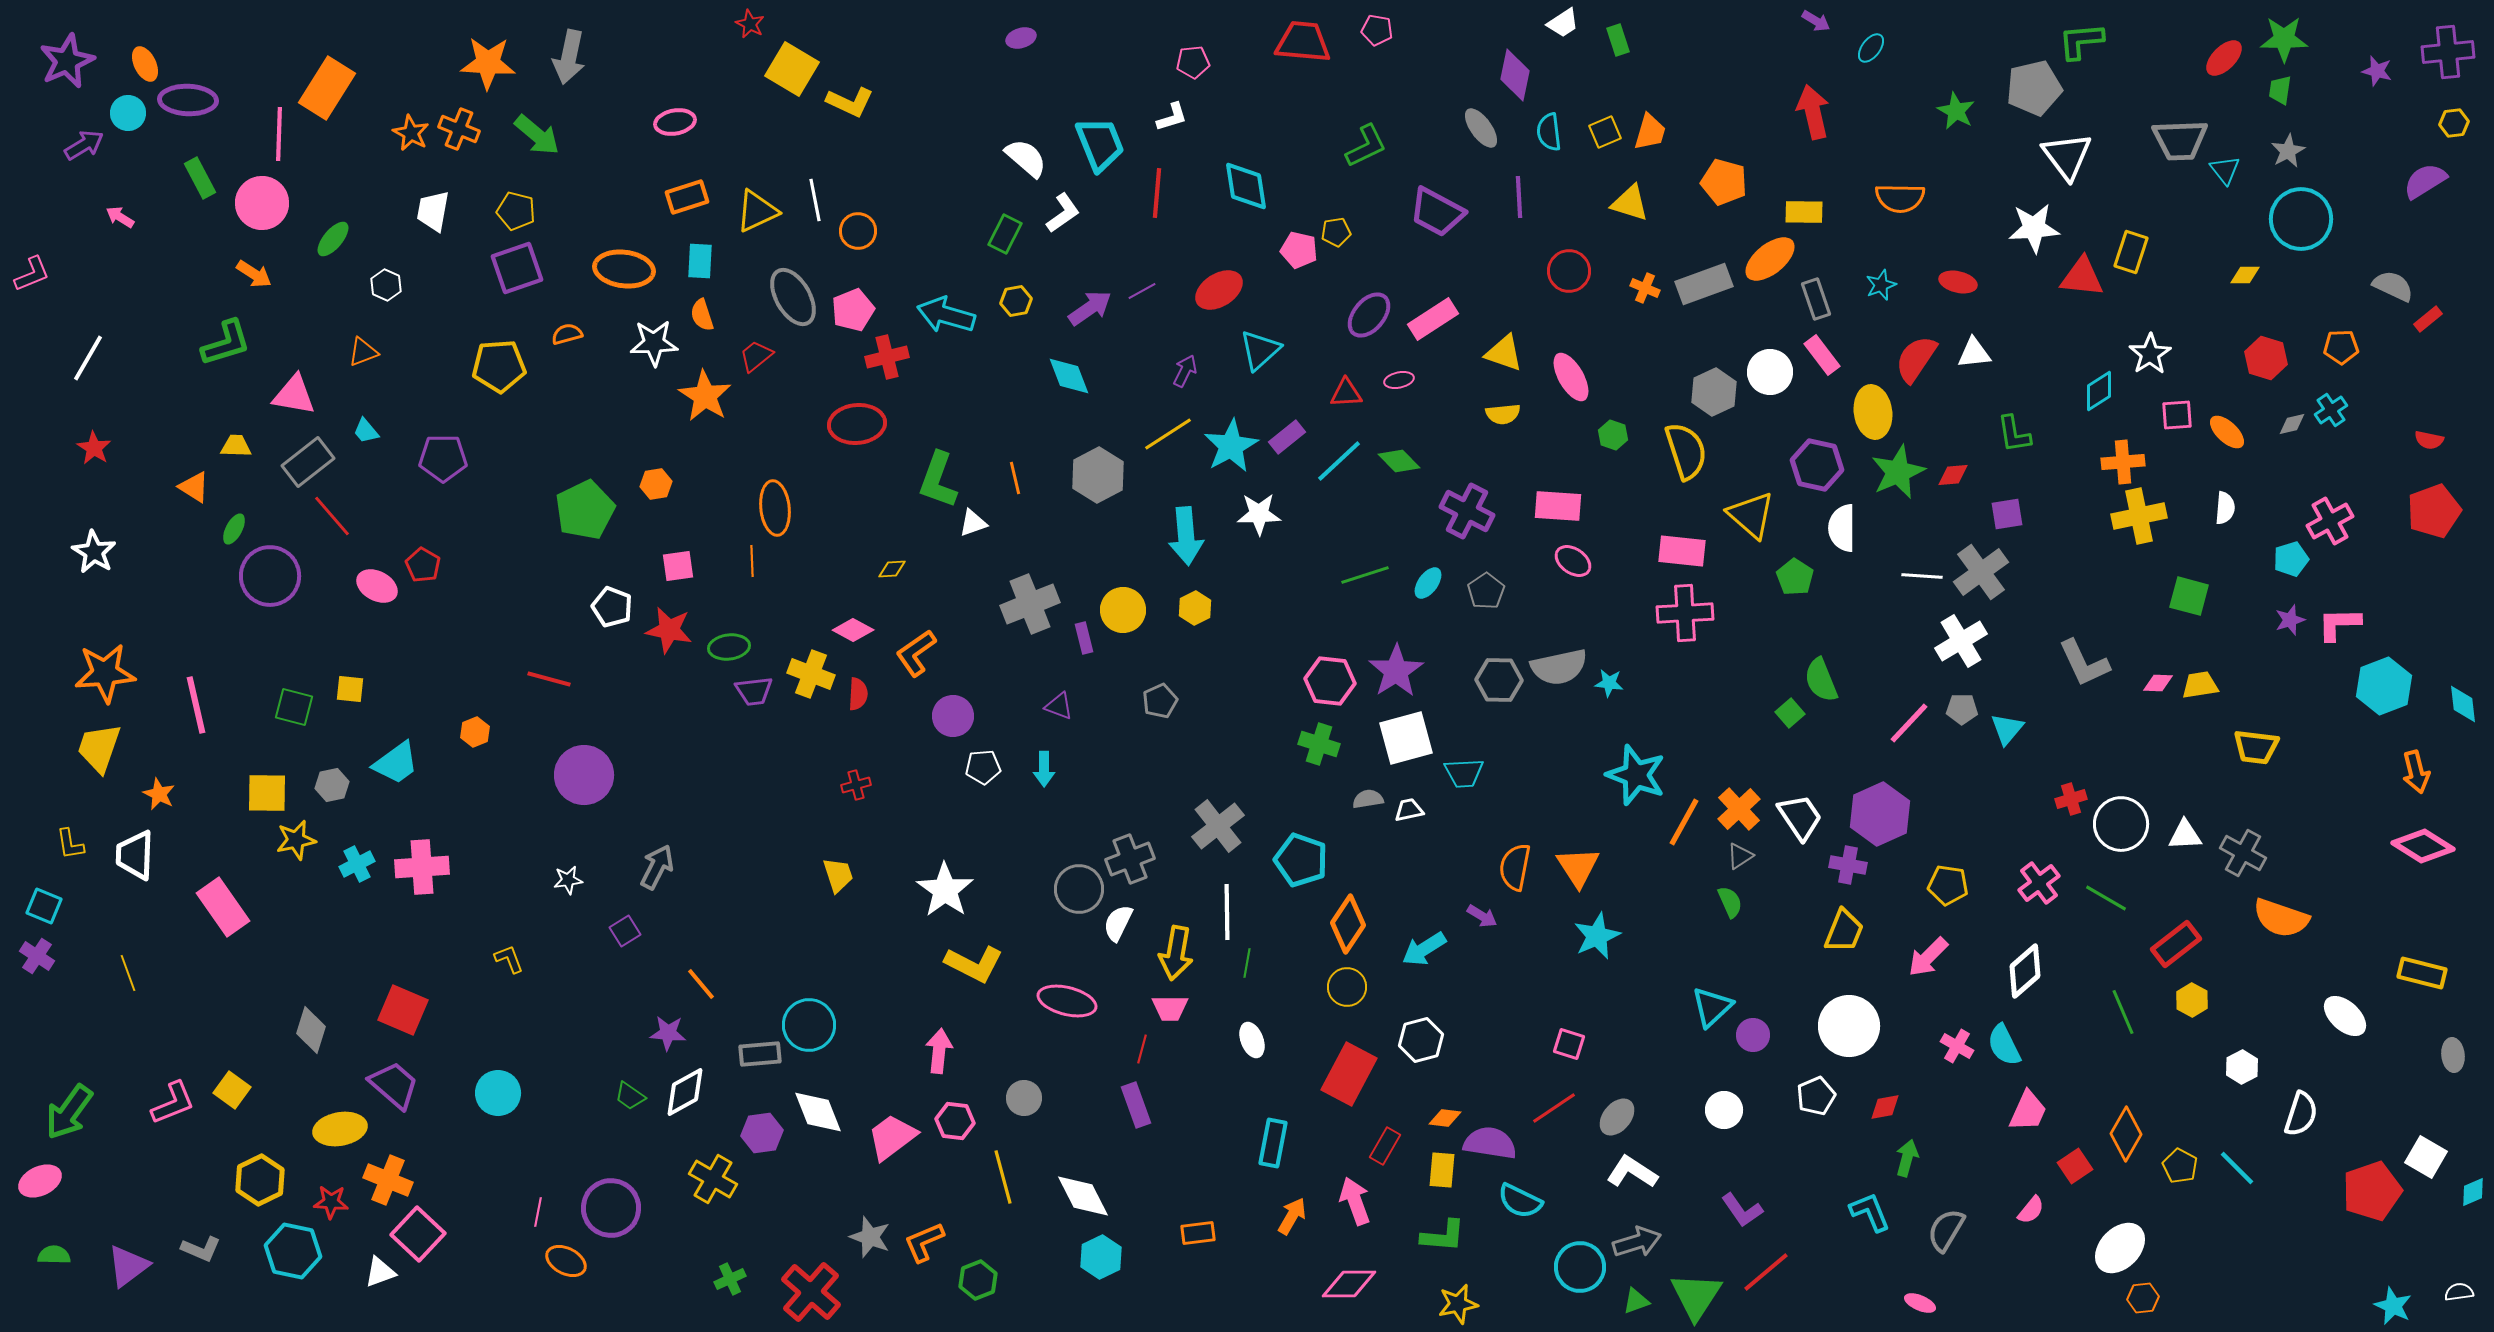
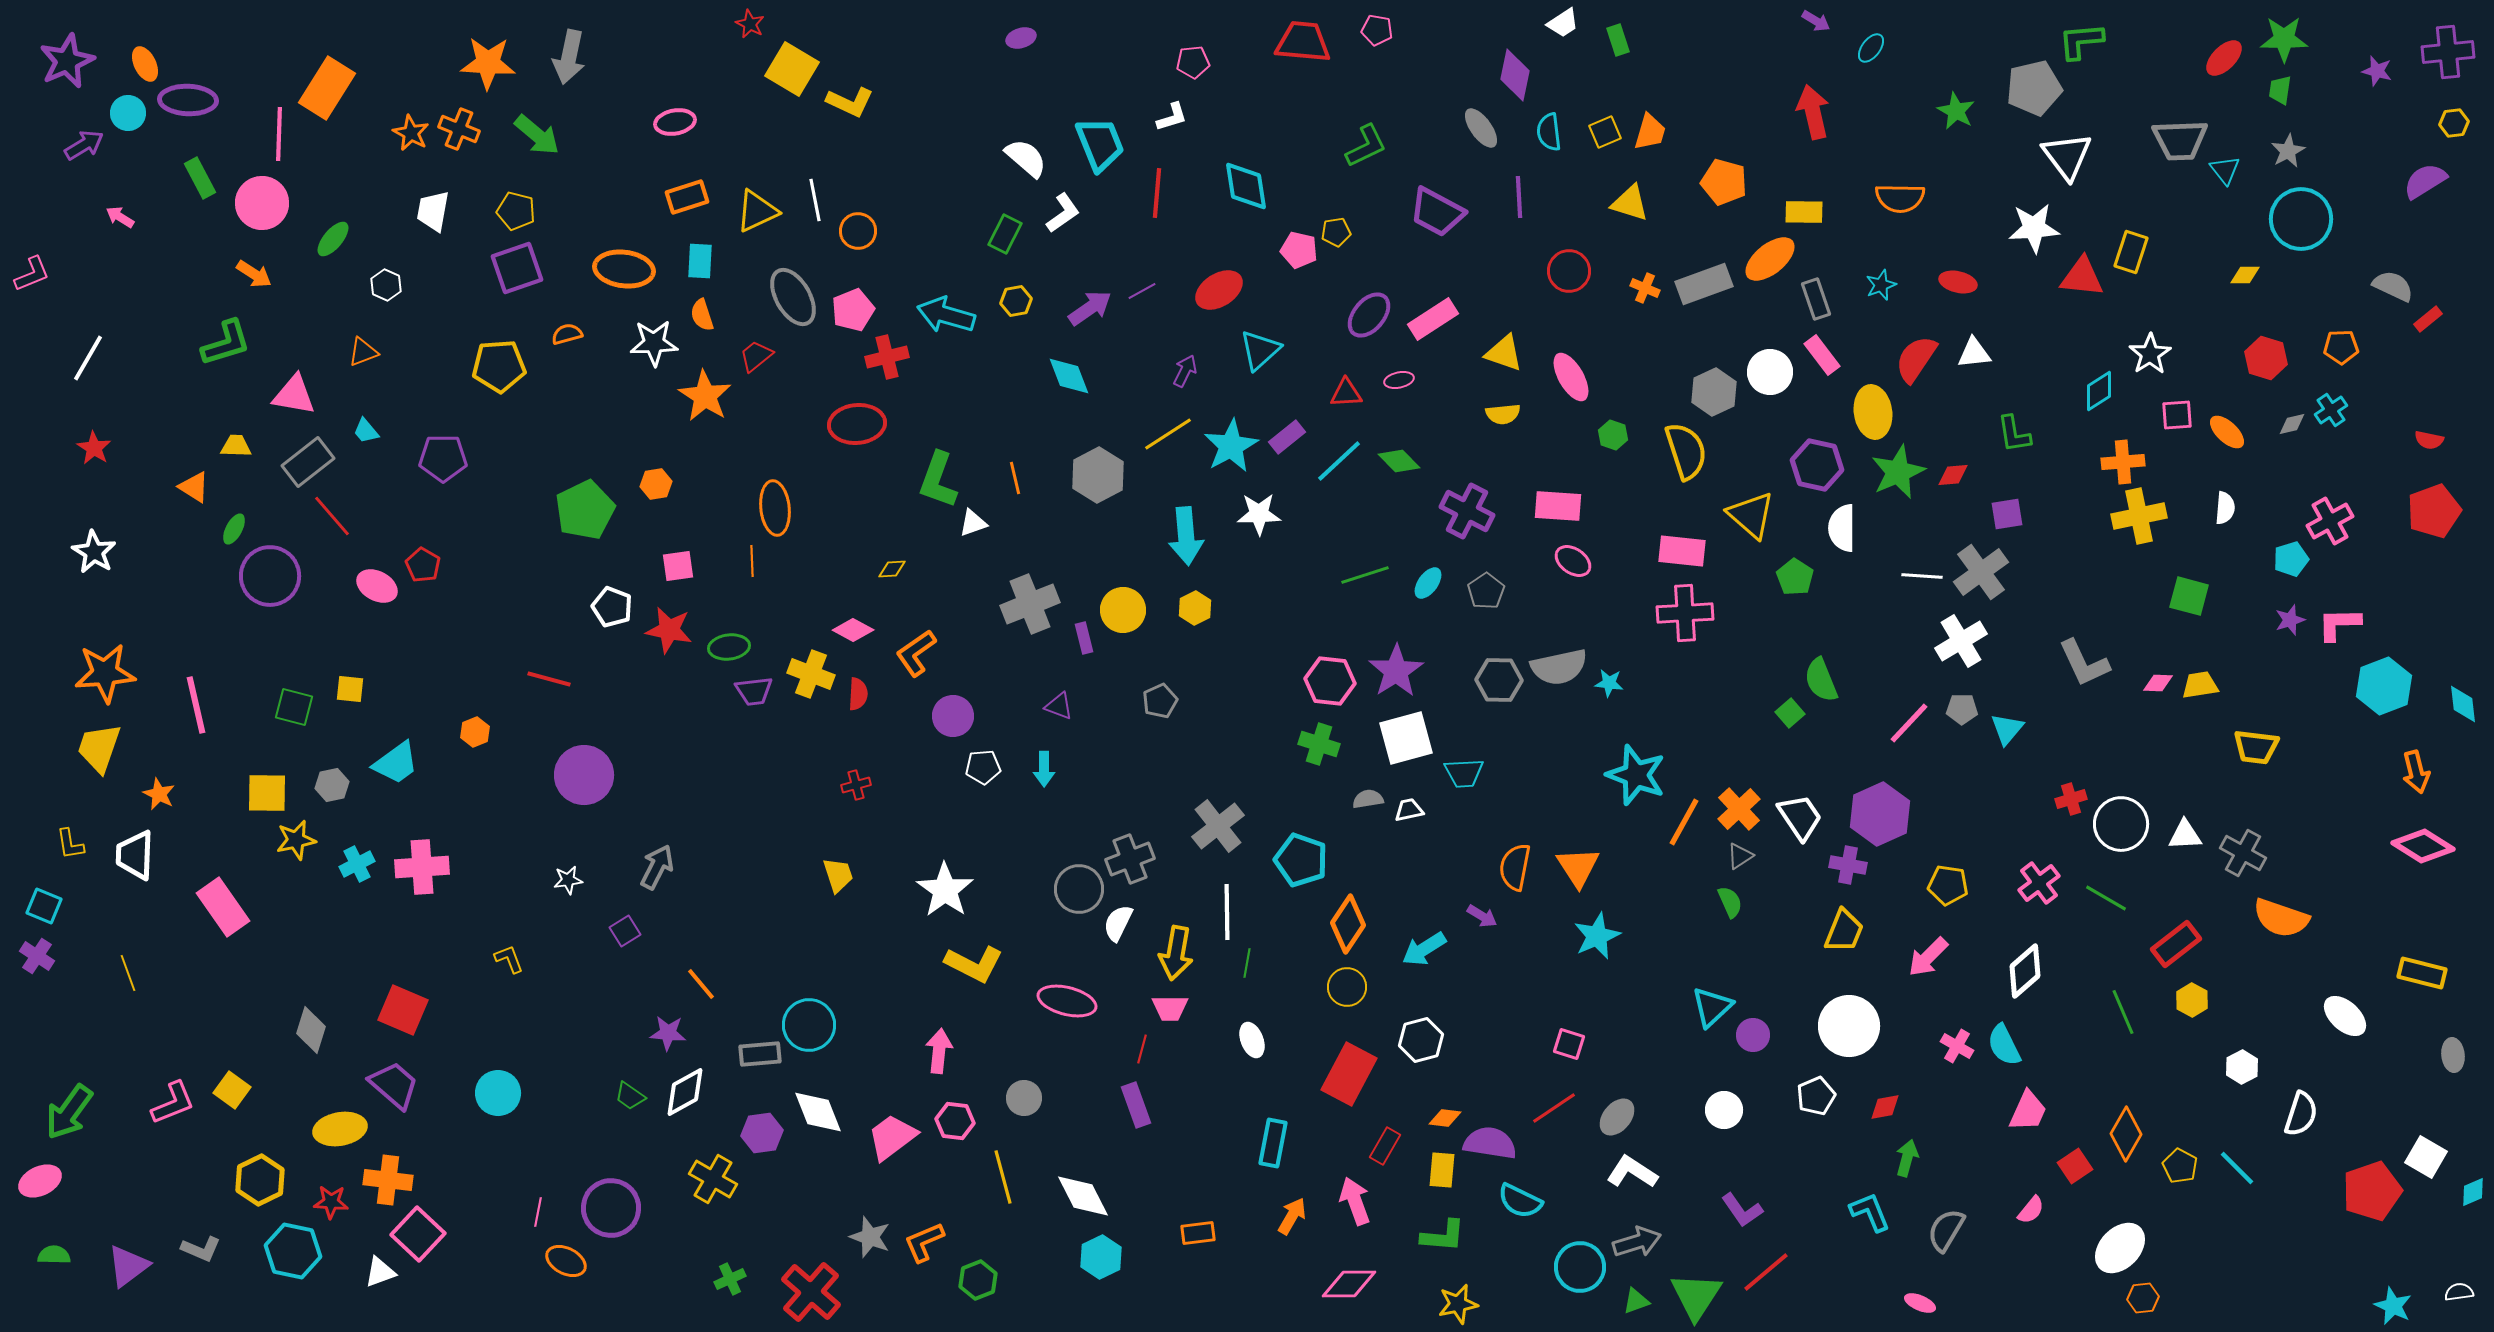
orange cross at (388, 1180): rotated 15 degrees counterclockwise
